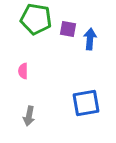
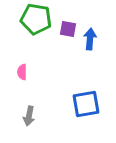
pink semicircle: moved 1 px left, 1 px down
blue square: moved 1 px down
